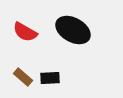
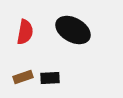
red semicircle: rotated 110 degrees counterclockwise
brown rectangle: rotated 60 degrees counterclockwise
